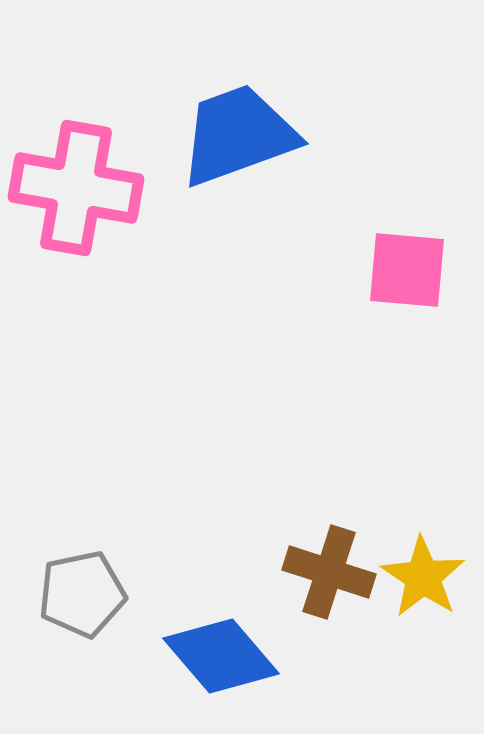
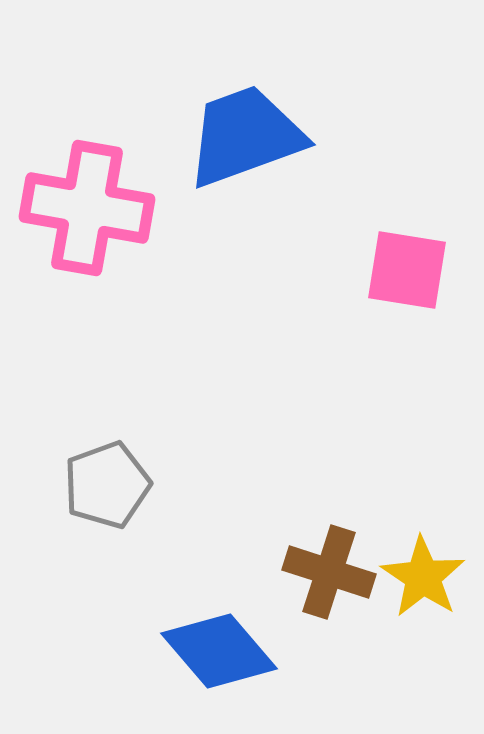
blue trapezoid: moved 7 px right, 1 px down
pink cross: moved 11 px right, 20 px down
pink square: rotated 4 degrees clockwise
gray pentagon: moved 25 px right, 109 px up; rotated 8 degrees counterclockwise
blue diamond: moved 2 px left, 5 px up
